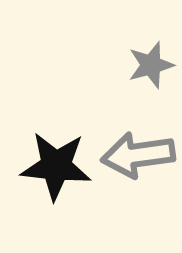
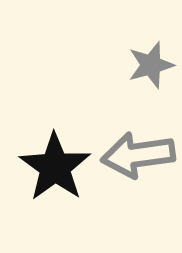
black star: moved 1 px left, 1 px down; rotated 30 degrees clockwise
